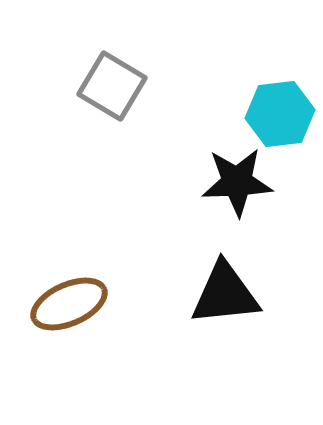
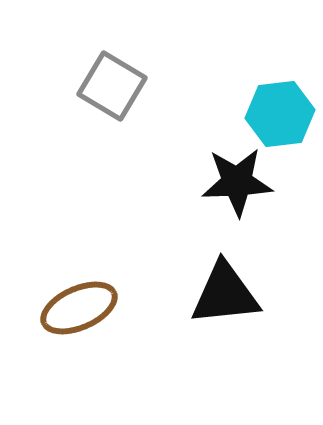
brown ellipse: moved 10 px right, 4 px down
